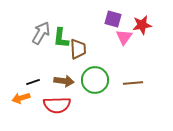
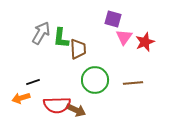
red star: moved 3 px right, 17 px down; rotated 12 degrees counterclockwise
brown arrow: moved 12 px right, 29 px down; rotated 18 degrees clockwise
